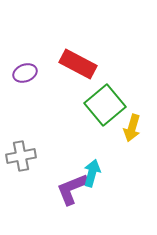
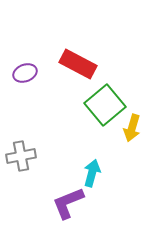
purple L-shape: moved 4 px left, 14 px down
